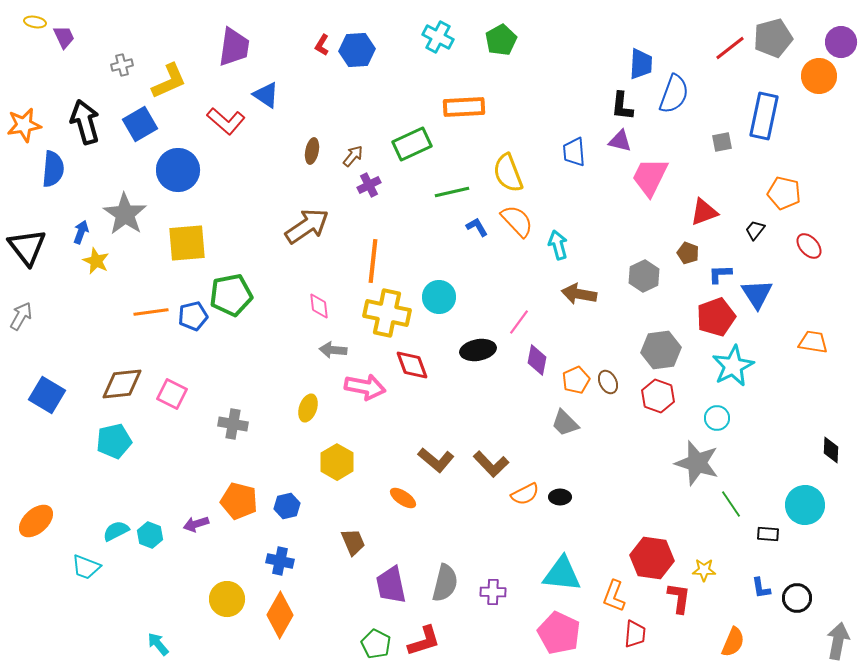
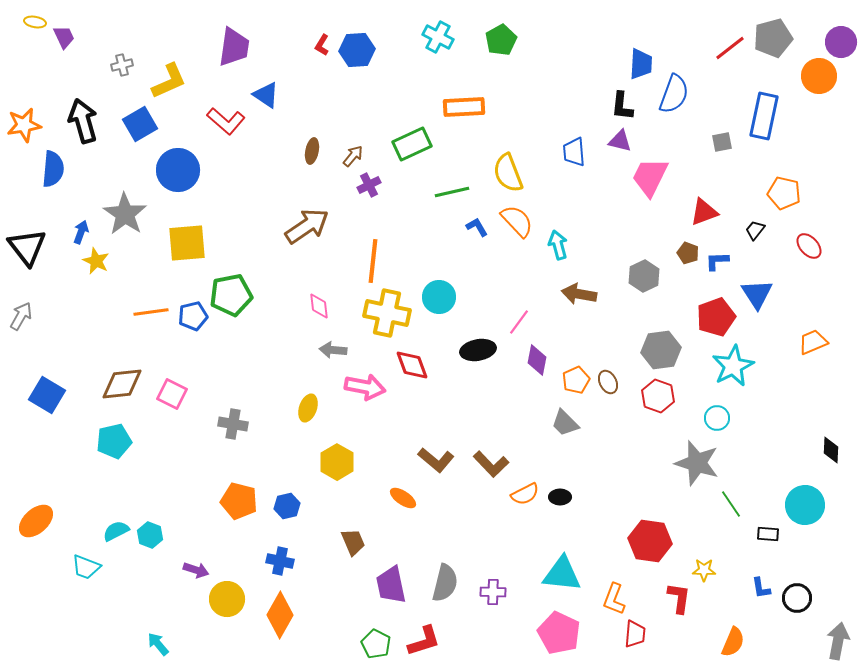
black arrow at (85, 122): moved 2 px left, 1 px up
blue L-shape at (720, 274): moved 3 px left, 13 px up
orange trapezoid at (813, 342): rotated 32 degrees counterclockwise
purple arrow at (196, 524): moved 46 px down; rotated 145 degrees counterclockwise
red hexagon at (652, 558): moved 2 px left, 17 px up
orange L-shape at (614, 596): moved 3 px down
